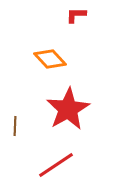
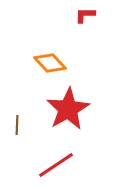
red L-shape: moved 9 px right
orange diamond: moved 4 px down
brown line: moved 2 px right, 1 px up
